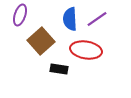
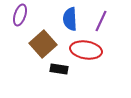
purple line: moved 4 px right, 2 px down; rotated 30 degrees counterclockwise
brown square: moved 2 px right, 3 px down
